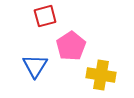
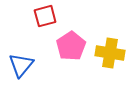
blue triangle: moved 14 px left, 1 px up; rotated 8 degrees clockwise
yellow cross: moved 9 px right, 22 px up
